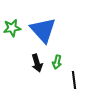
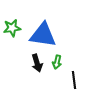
blue triangle: moved 5 px down; rotated 40 degrees counterclockwise
